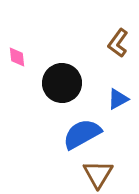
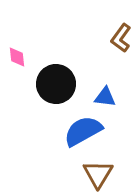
brown L-shape: moved 3 px right, 5 px up
black circle: moved 6 px left, 1 px down
blue triangle: moved 13 px left, 2 px up; rotated 35 degrees clockwise
blue semicircle: moved 1 px right, 3 px up
